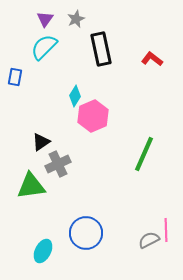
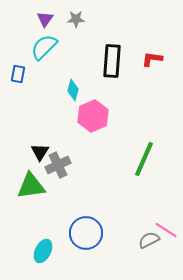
gray star: rotated 24 degrees clockwise
black rectangle: moved 11 px right, 12 px down; rotated 16 degrees clockwise
red L-shape: rotated 30 degrees counterclockwise
blue rectangle: moved 3 px right, 3 px up
cyan diamond: moved 2 px left, 6 px up; rotated 15 degrees counterclockwise
black triangle: moved 1 px left, 10 px down; rotated 24 degrees counterclockwise
green line: moved 5 px down
gray cross: moved 1 px down
pink line: rotated 55 degrees counterclockwise
